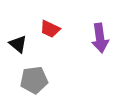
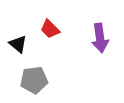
red trapezoid: rotated 20 degrees clockwise
